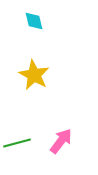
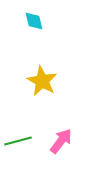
yellow star: moved 8 px right, 6 px down
green line: moved 1 px right, 2 px up
